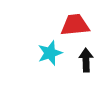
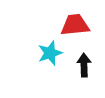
black arrow: moved 2 px left, 5 px down
